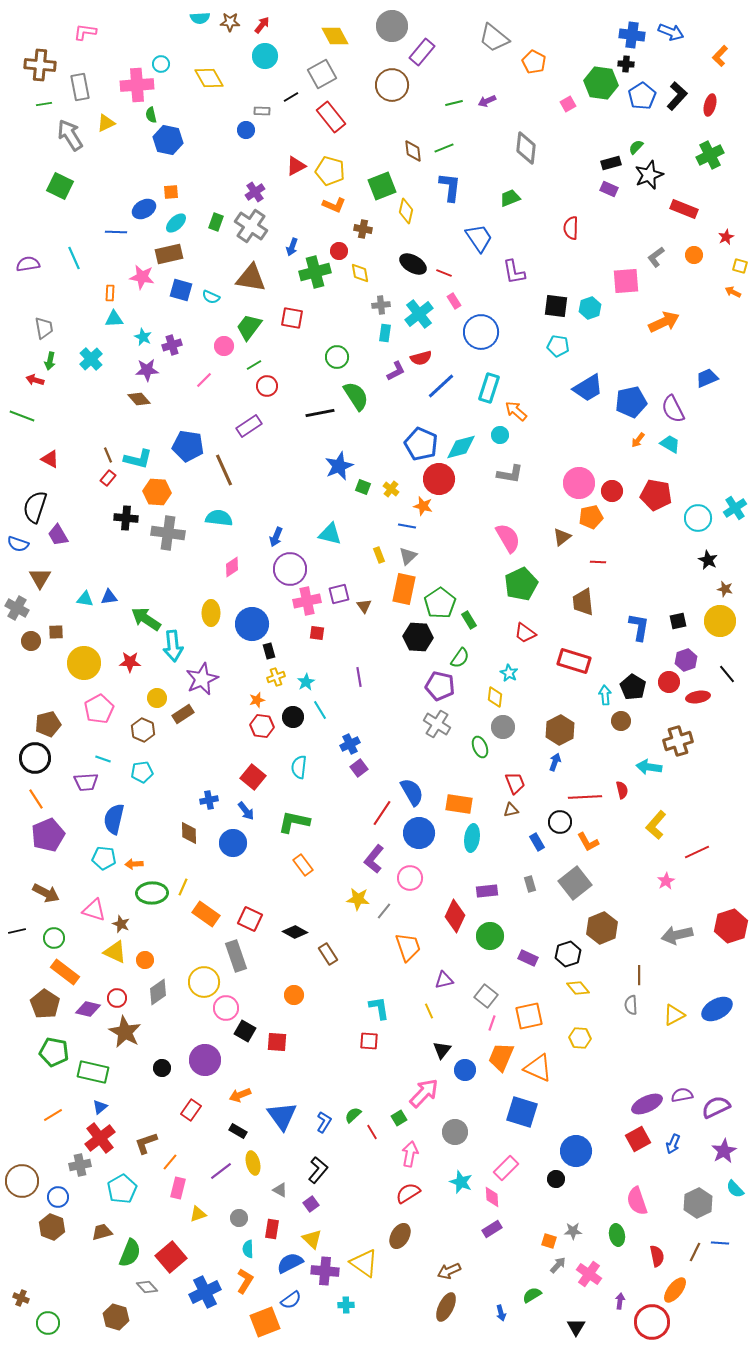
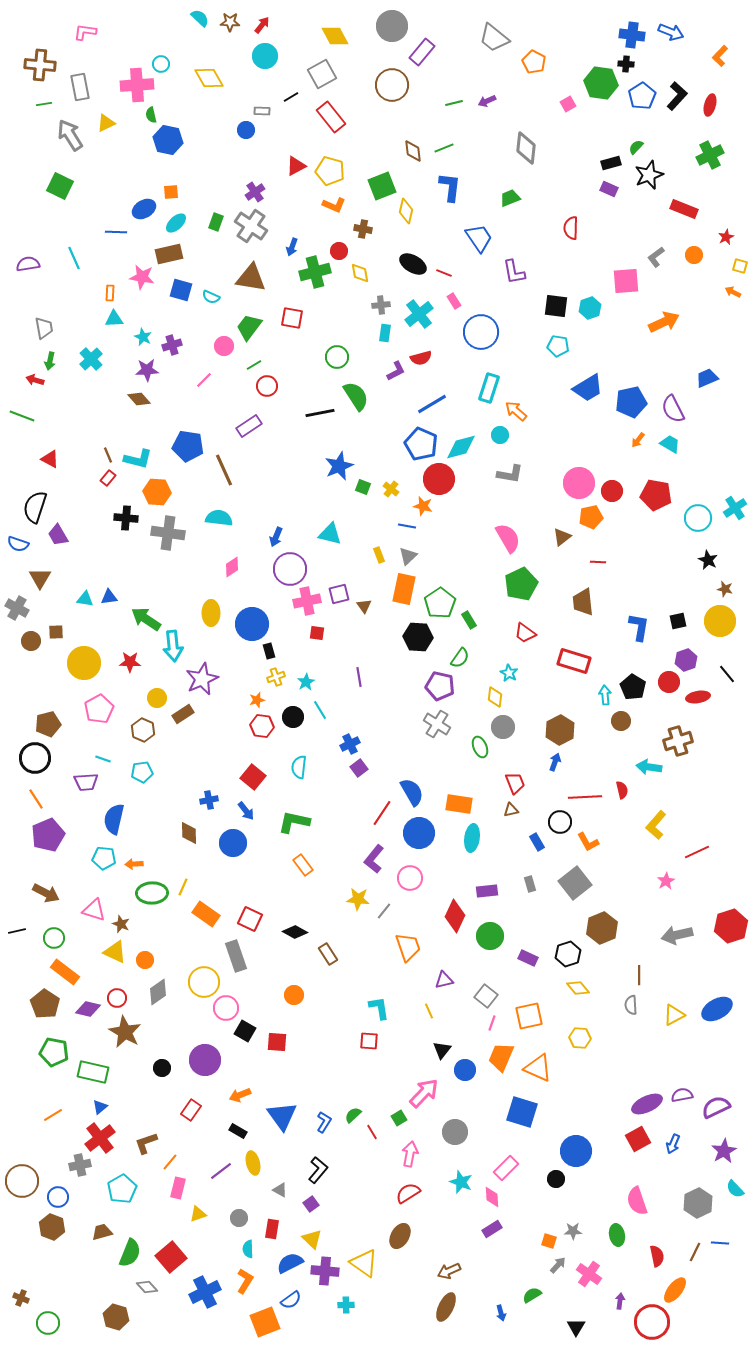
cyan semicircle at (200, 18): rotated 132 degrees counterclockwise
blue line at (441, 386): moved 9 px left, 18 px down; rotated 12 degrees clockwise
